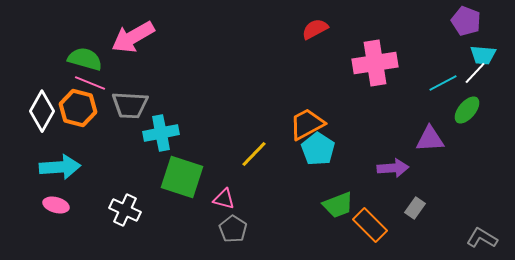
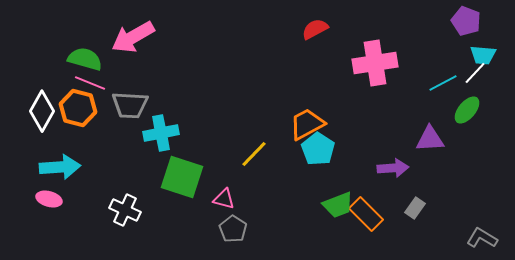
pink ellipse: moved 7 px left, 6 px up
orange rectangle: moved 4 px left, 11 px up
